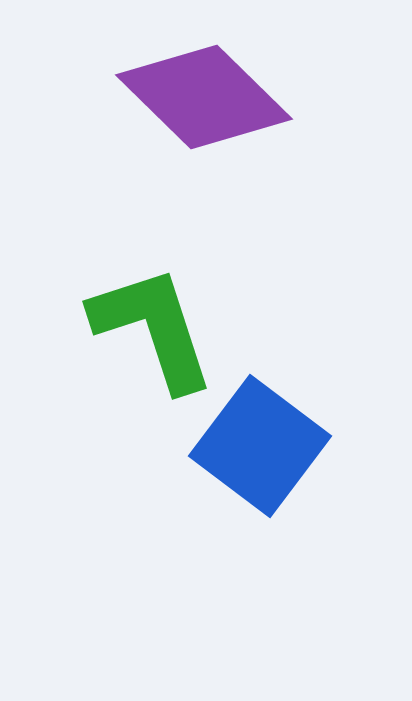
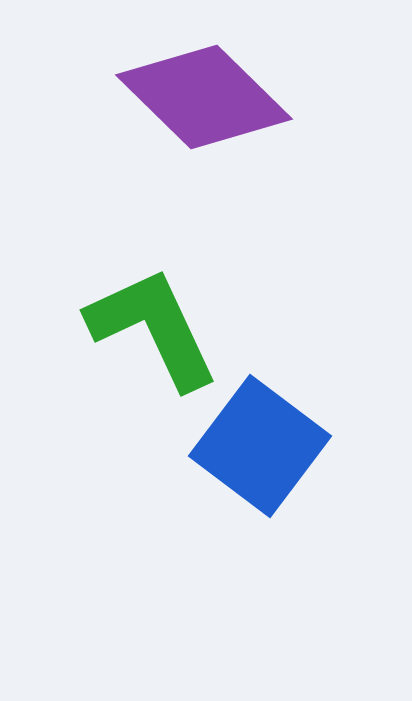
green L-shape: rotated 7 degrees counterclockwise
